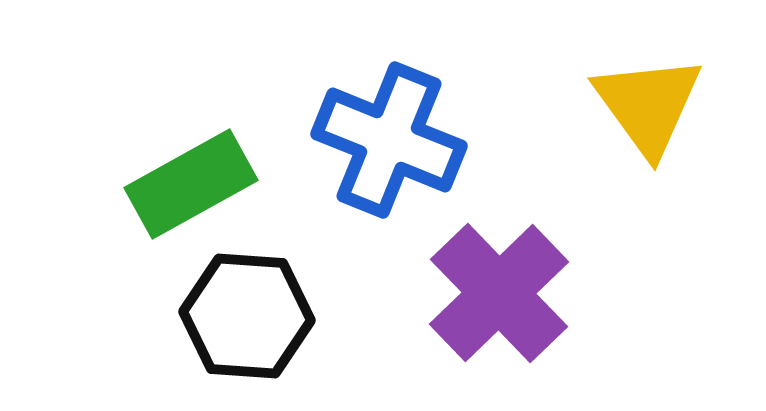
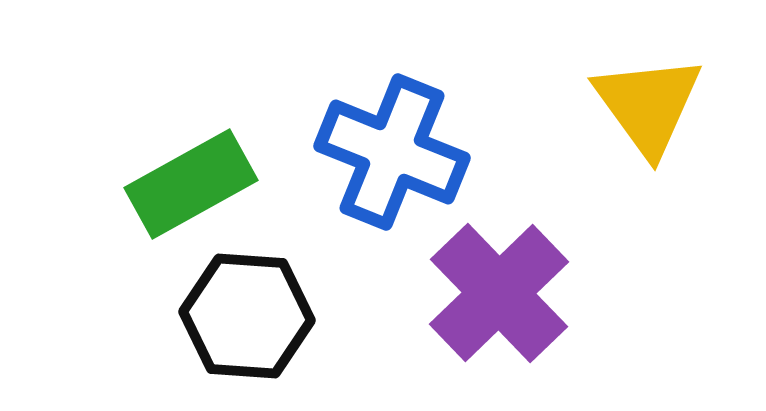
blue cross: moved 3 px right, 12 px down
